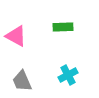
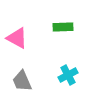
pink triangle: moved 1 px right, 2 px down
